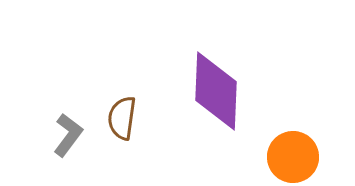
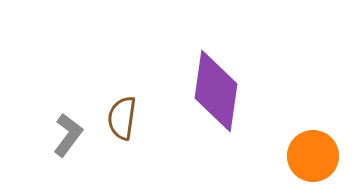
purple diamond: rotated 6 degrees clockwise
orange circle: moved 20 px right, 1 px up
